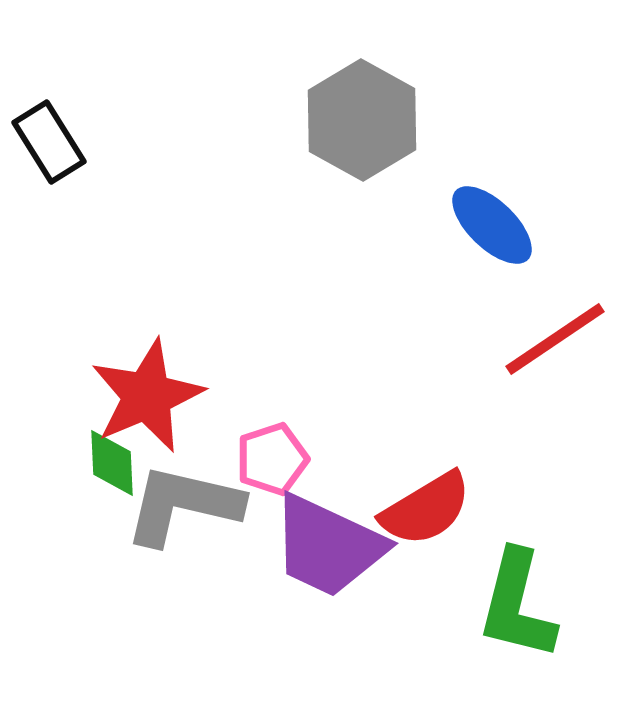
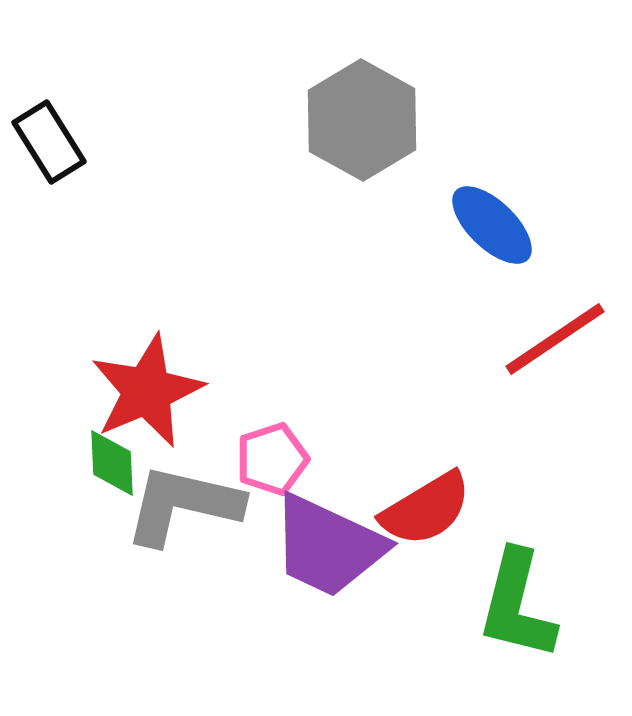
red star: moved 5 px up
